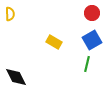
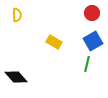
yellow semicircle: moved 7 px right, 1 px down
blue square: moved 1 px right, 1 px down
black diamond: rotated 15 degrees counterclockwise
